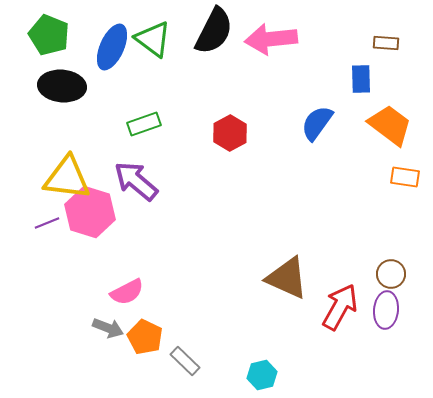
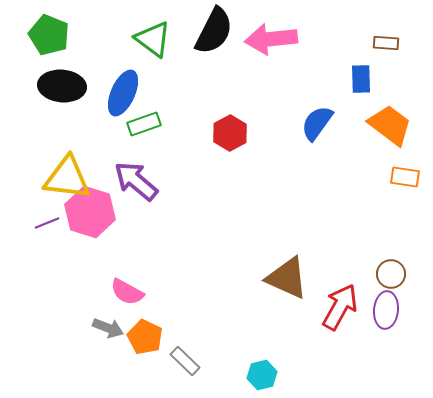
blue ellipse: moved 11 px right, 46 px down
pink semicircle: rotated 56 degrees clockwise
